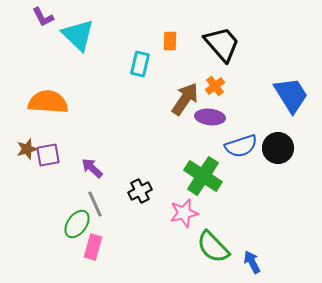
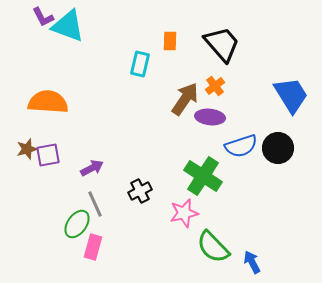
cyan triangle: moved 10 px left, 9 px up; rotated 24 degrees counterclockwise
purple arrow: rotated 110 degrees clockwise
